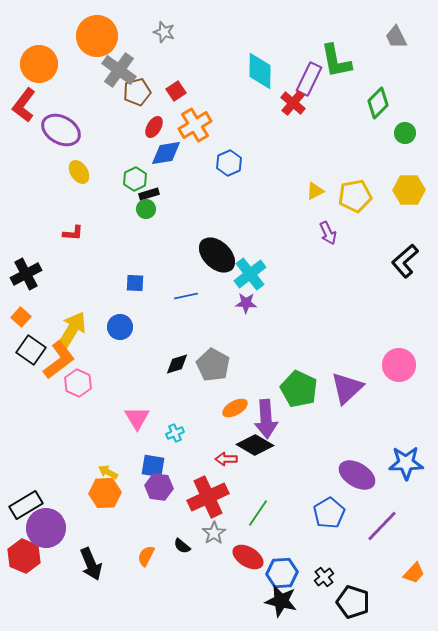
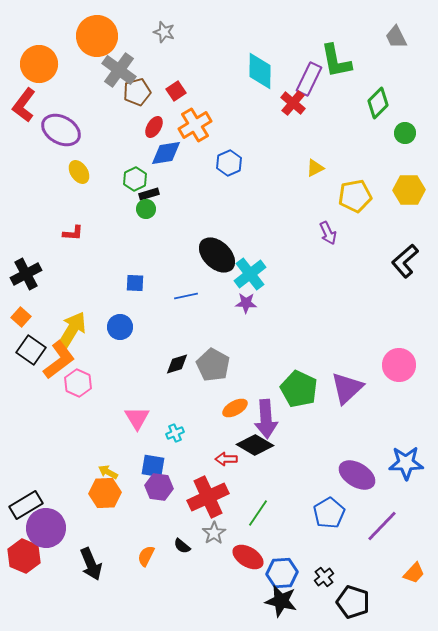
yellow triangle at (315, 191): moved 23 px up
